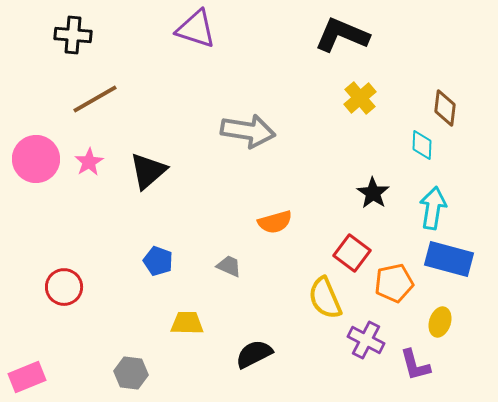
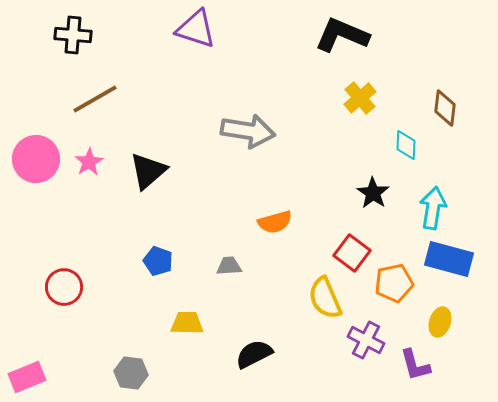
cyan diamond: moved 16 px left
gray trapezoid: rotated 28 degrees counterclockwise
